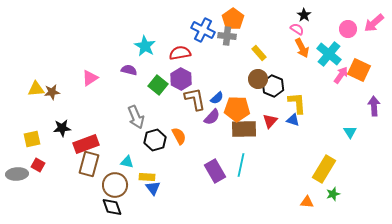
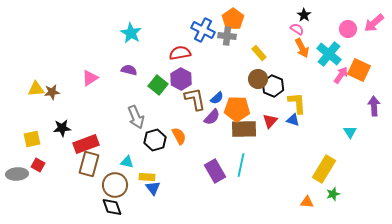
cyan star at (145, 46): moved 14 px left, 13 px up
